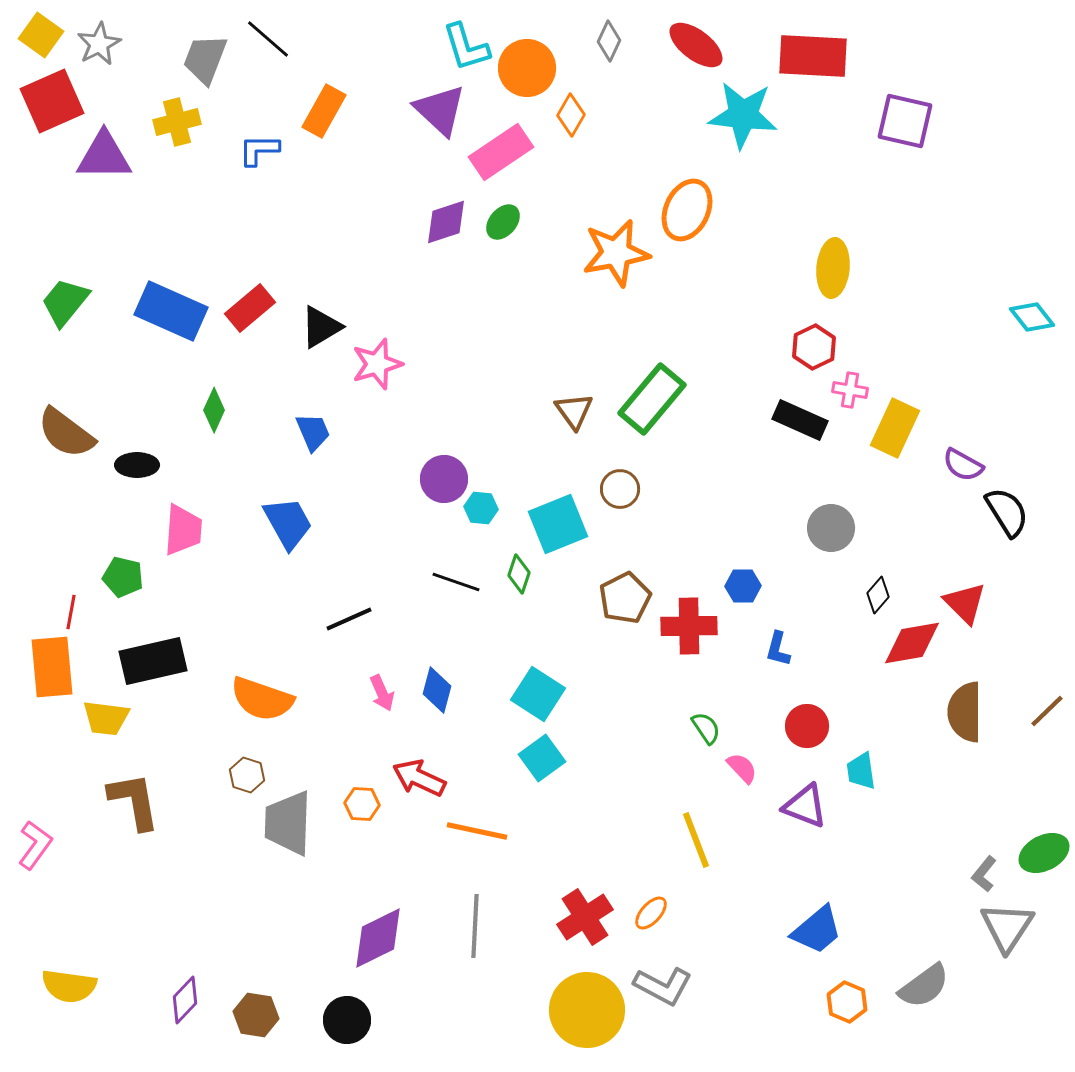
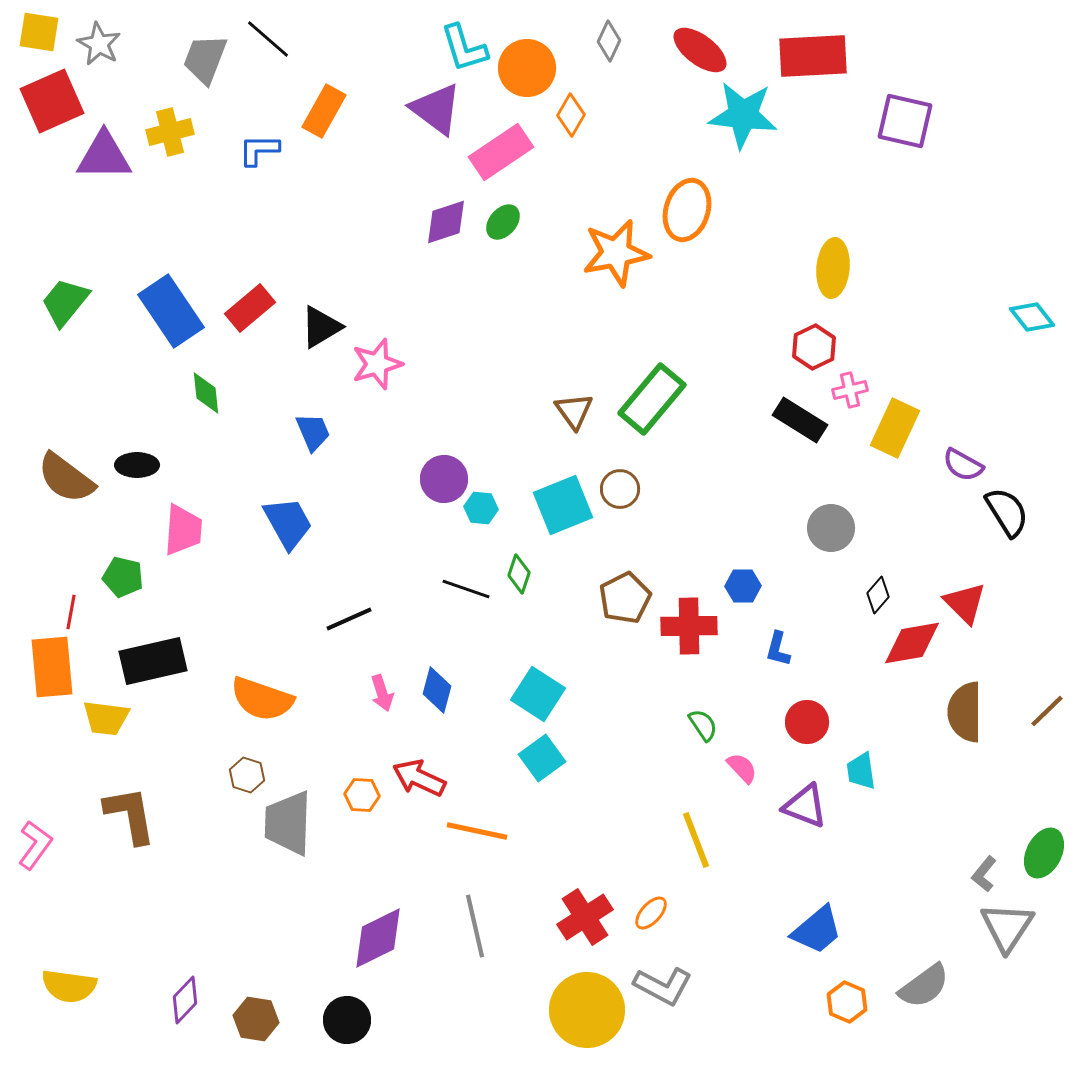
yellow square at (41, 35): moved 2 px left, 3 px up; rotated 27 degrees counterclockwise
gray star at (99, 44): rotated 15 degrees counterclockwise
red ellipse at (696, 45): moved 4 px right, 5 px down
cyan L-shape at (466, 47): moved 2 px left, 1 px down
red rectangle at (813, 56): rotated 6 degrees counterclockwise
purple triangle at (440, 110): moved 4 px left, 1 px up; rotated 6 degrees counterclockwise
yellow cross at (177, 122): moved 7 px left, 10 px down
orange ellipse at (687, 210): rotated 8 degrees counterclockwise
blue rectangle at (171, 311): rotated 32 degrees clockwise
pink cross at (850, 390): rotated 24 degrees counterclockwise
green diamond at (214, 410): moved 8 px left, 17 px up; rotated 30 degrees counterclockwise
black rectangle at (800, 420): rotated 8 degrees clockwise
brown semicircle at (66, 433): moved 45 px down
cyan square at (558, 524): moved 5 px right, 19 px up
black line at (456, 582): moved 10 px right, 7 px down
pink arrow at (382, 693): rotated 6 degrees clockwise
red circle at (807, 726): moved 4 px up
green semicircle at (706, 728): moved 3 px left, 3 px up
brown L-shape at (134, 801): moved 4 px left, 14 px down
orange hexagon at (362, 804): moved 9 px up
green ellipse at (1044, 853): rotated 36 degrees counterclockwise
gray line at (475, 926): rotated 16 degrees counterclockwise
brown hexagon at (256, 1015): moved 4 px down
